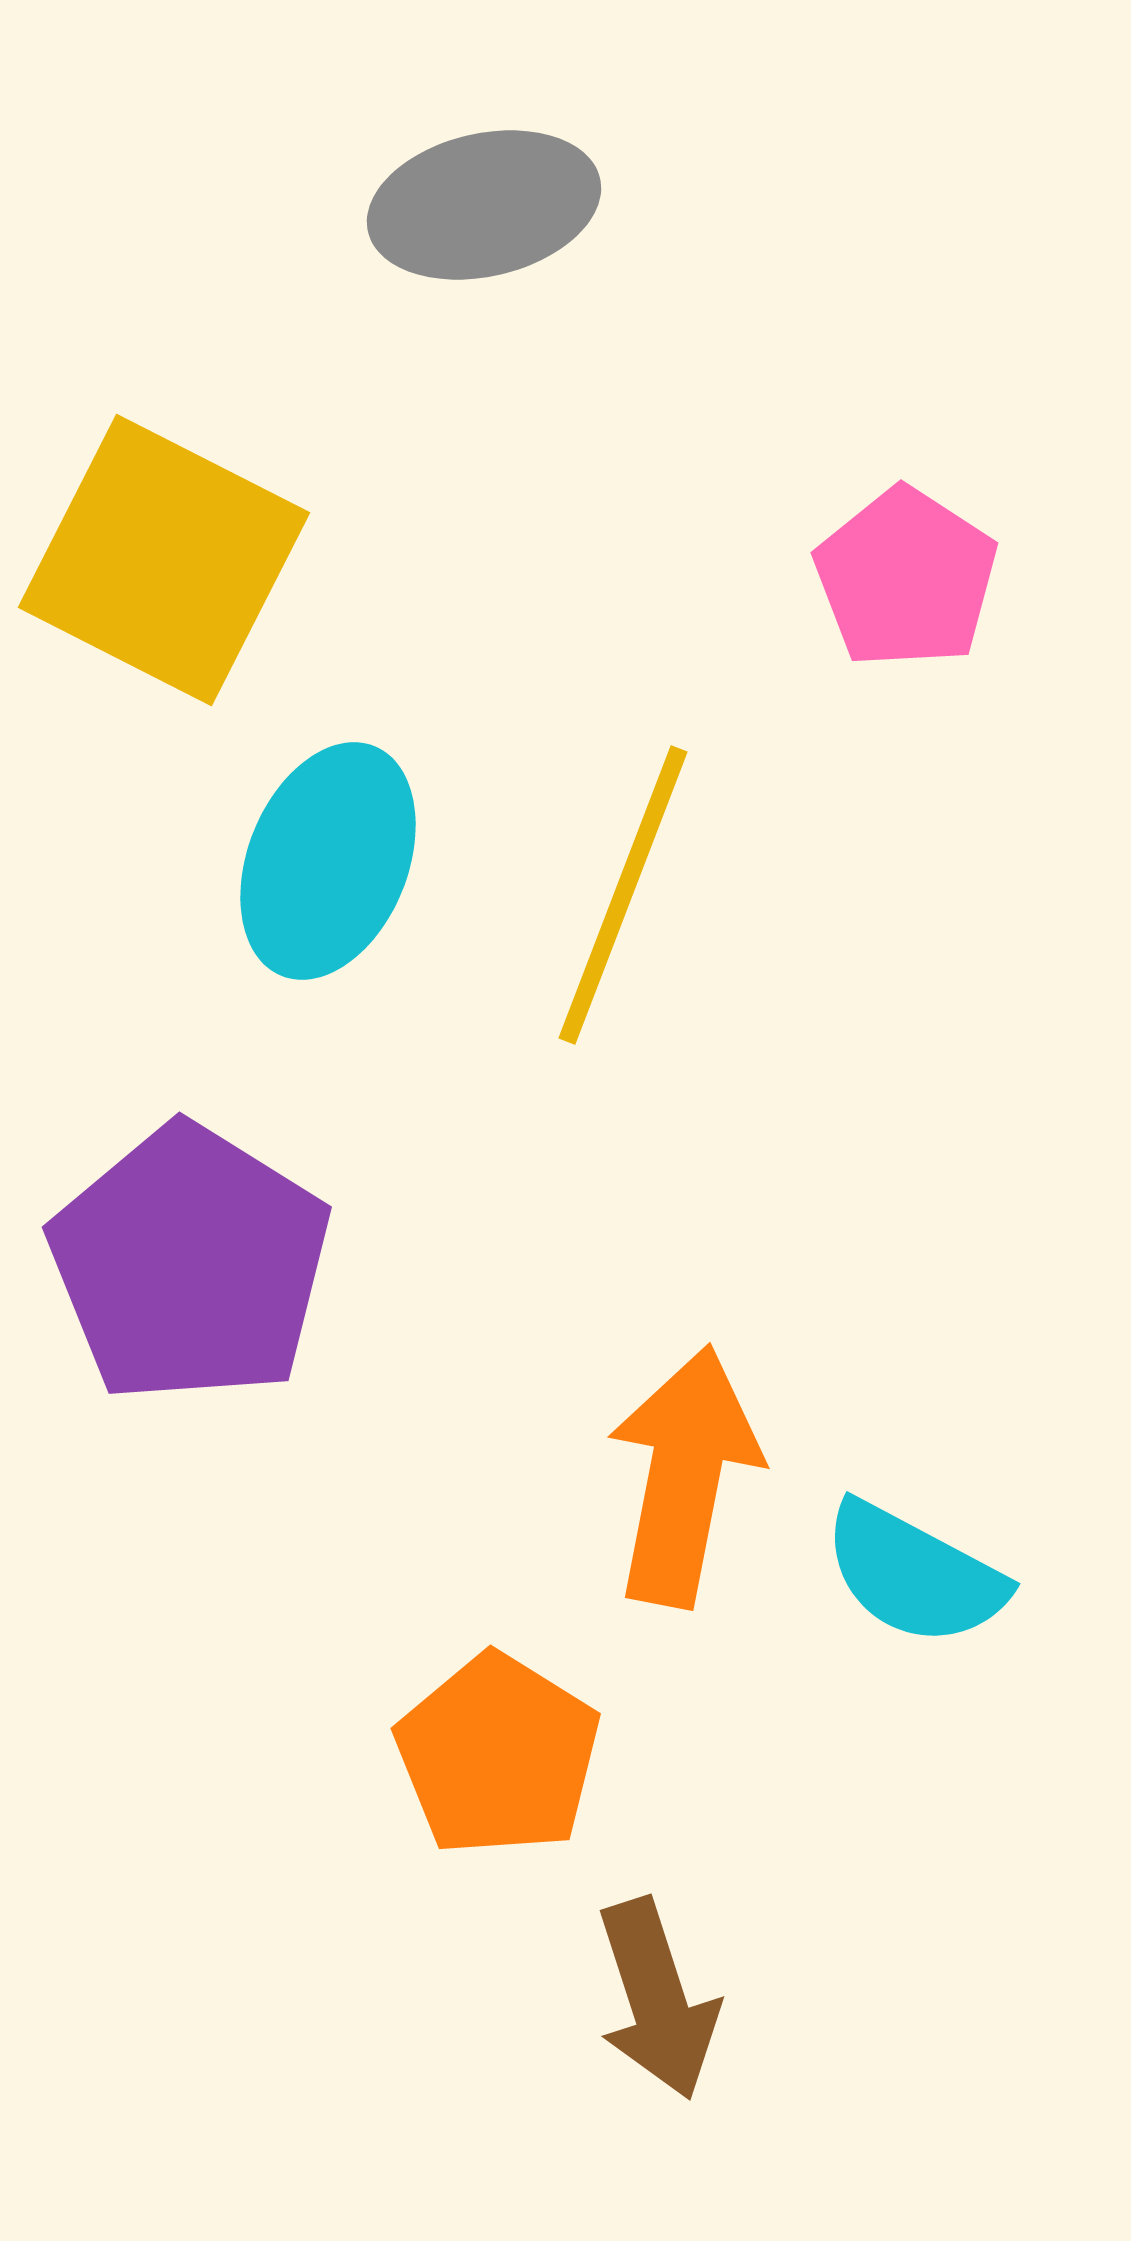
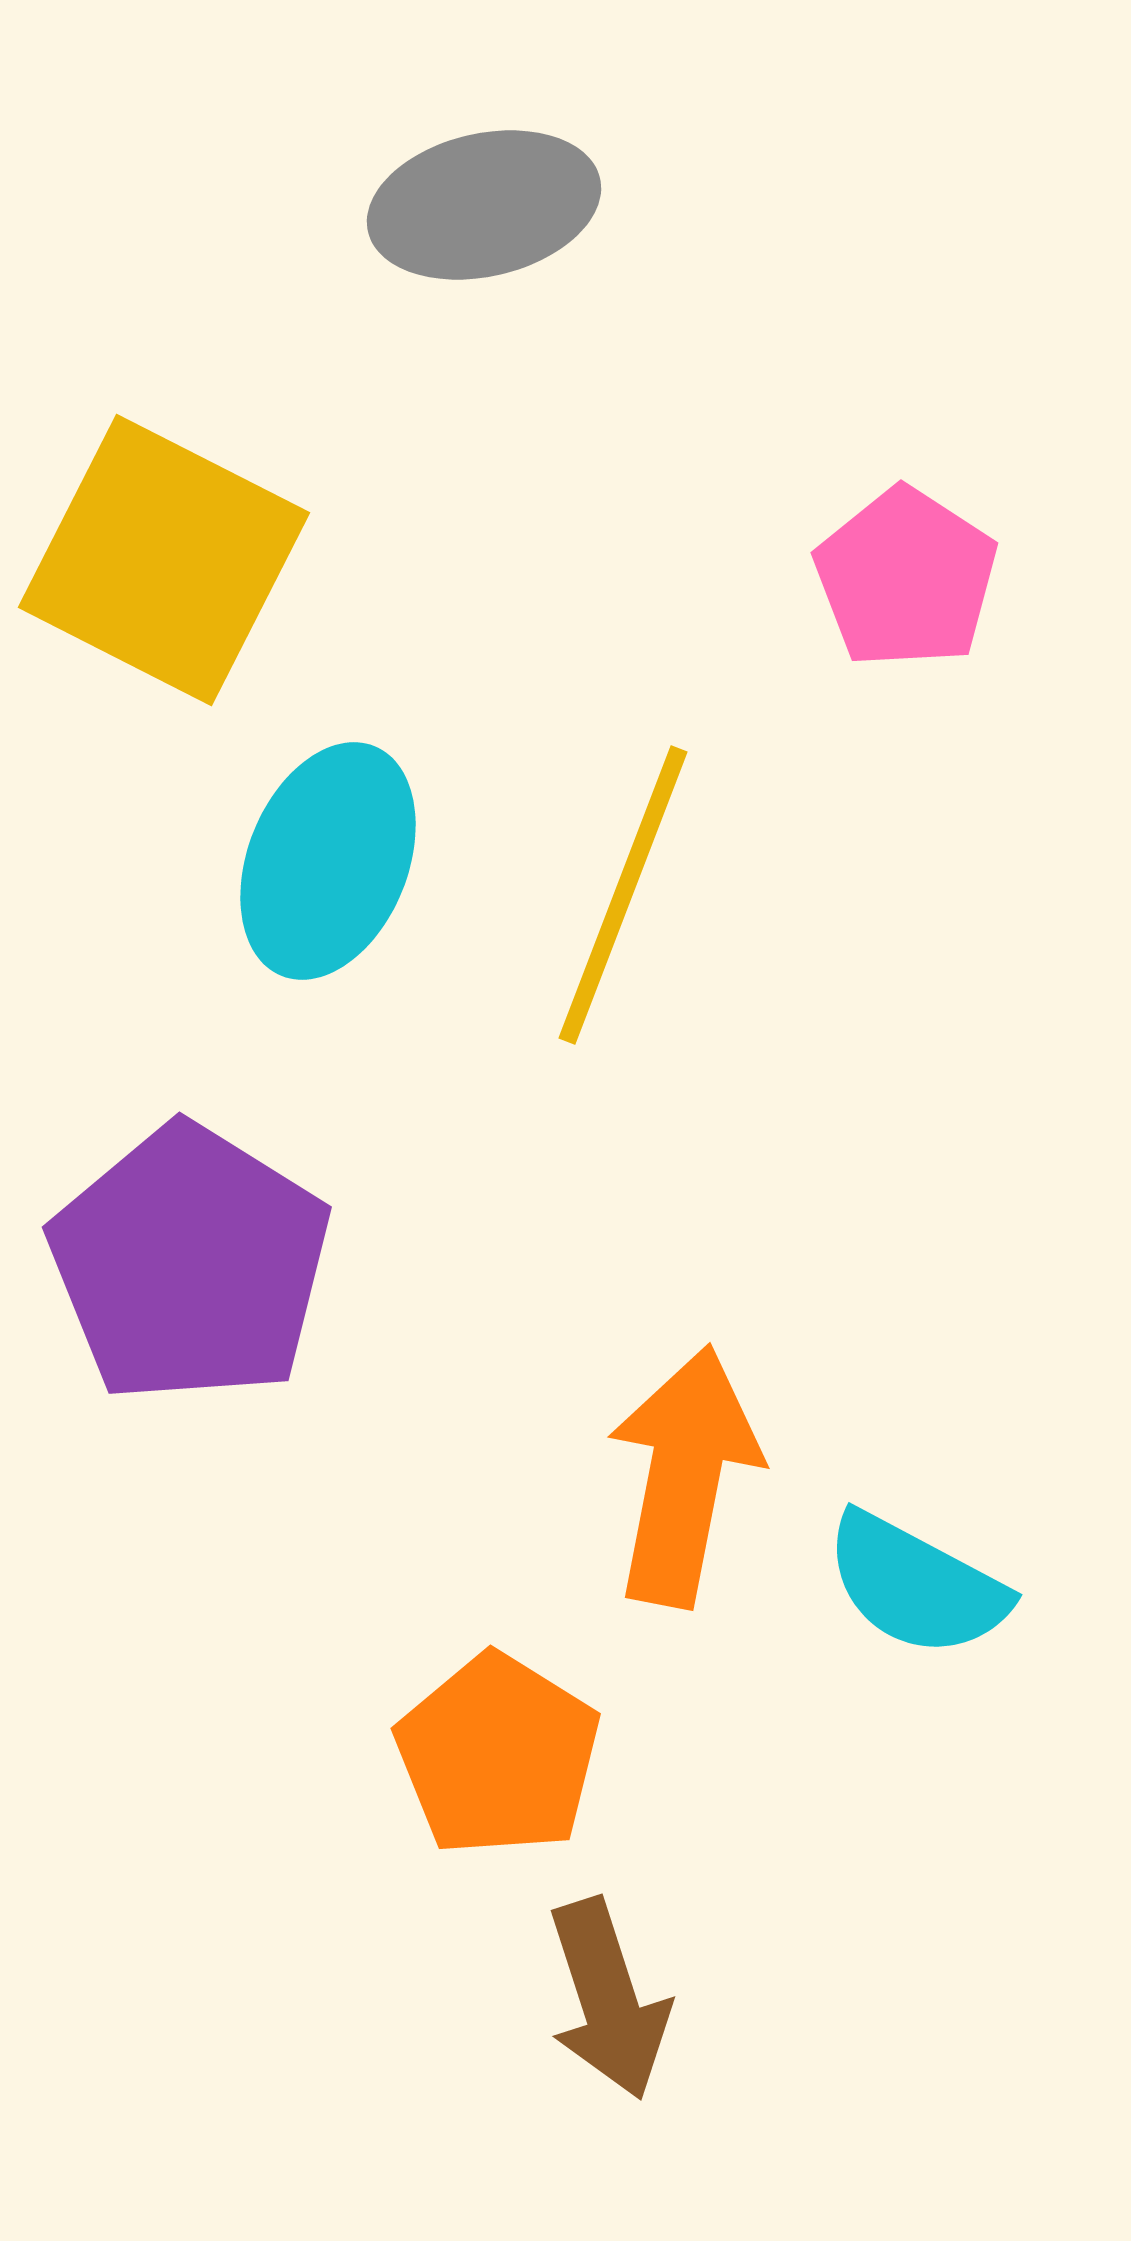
cyan semicircle: moved 2 px right, 11 px down
brown arrow: moved 49 px left
